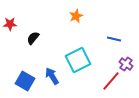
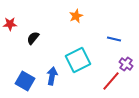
blue arrow: rotated 42 degrees clockwise
